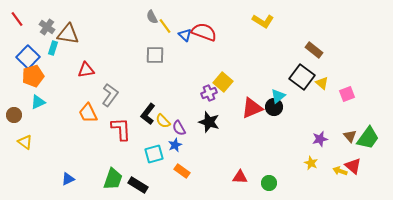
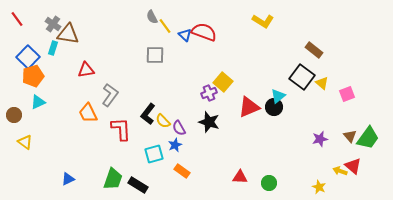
gray cross at (47, 27): moved 6 px right, 3 px up
red triangle at (252, 108): moved 3 px left, 1 px up
yellow star at (311, 163): moved 8 px right, 24 px down
